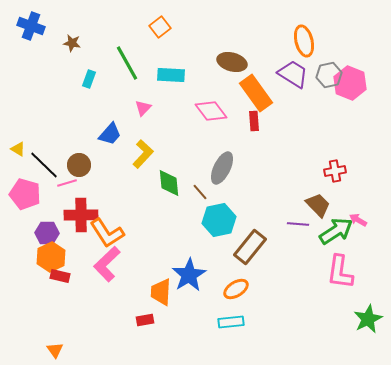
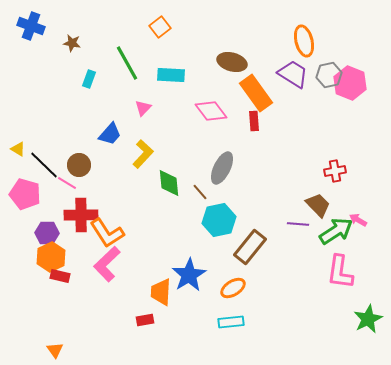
pink line at (67, 183): rotated 48 degrees clockwise
orange ellipse at (236, 289): moved 3 px left, 1 px up
